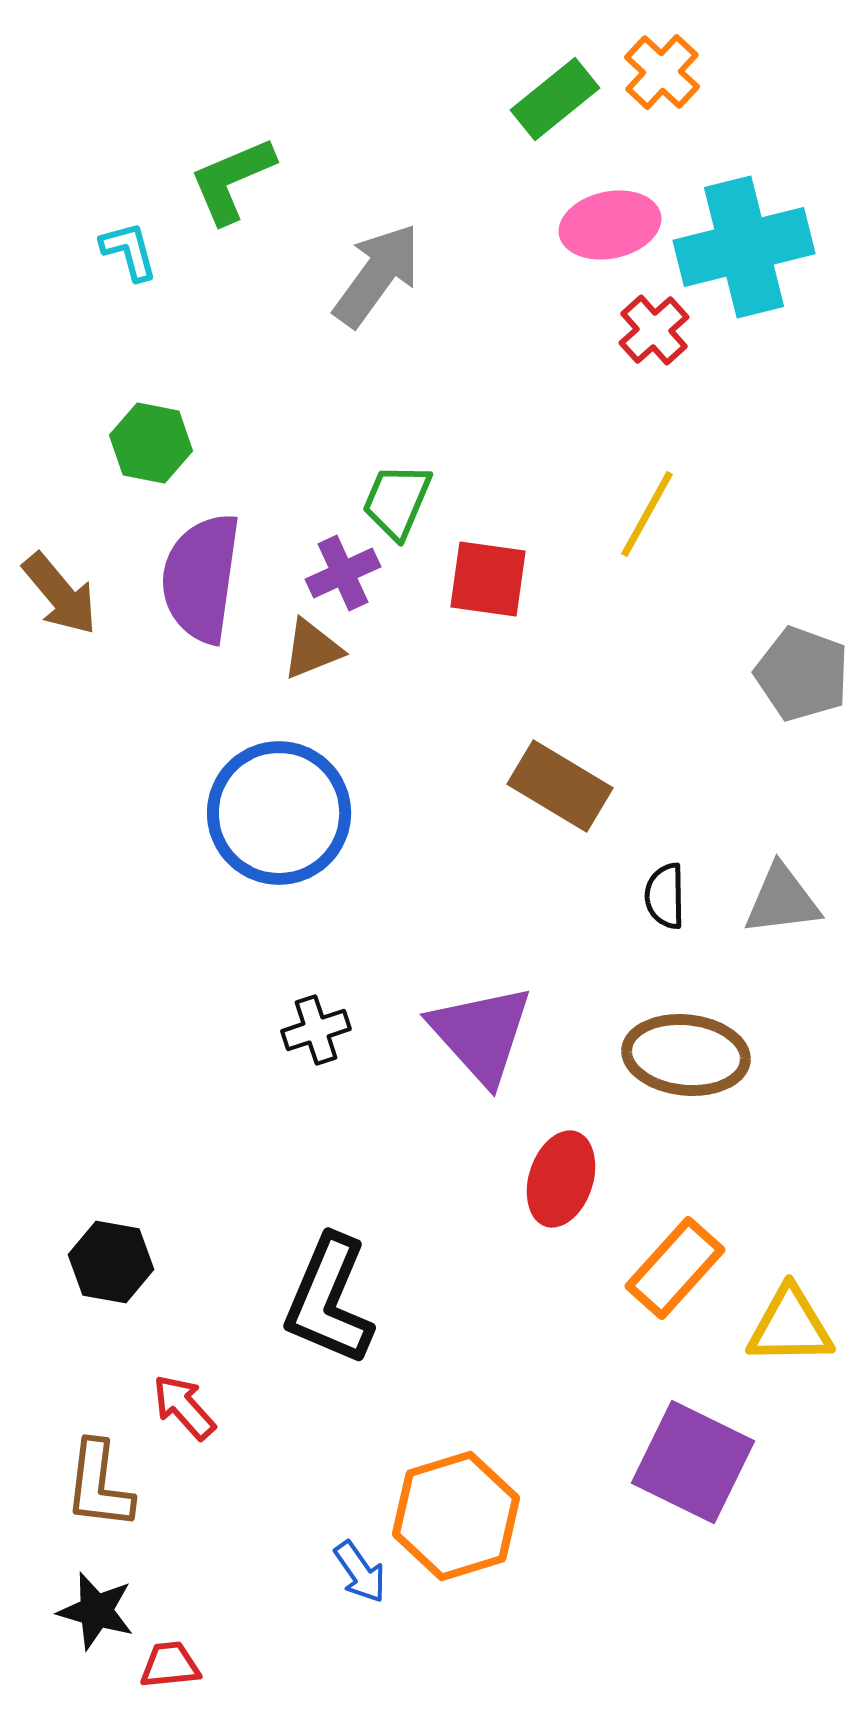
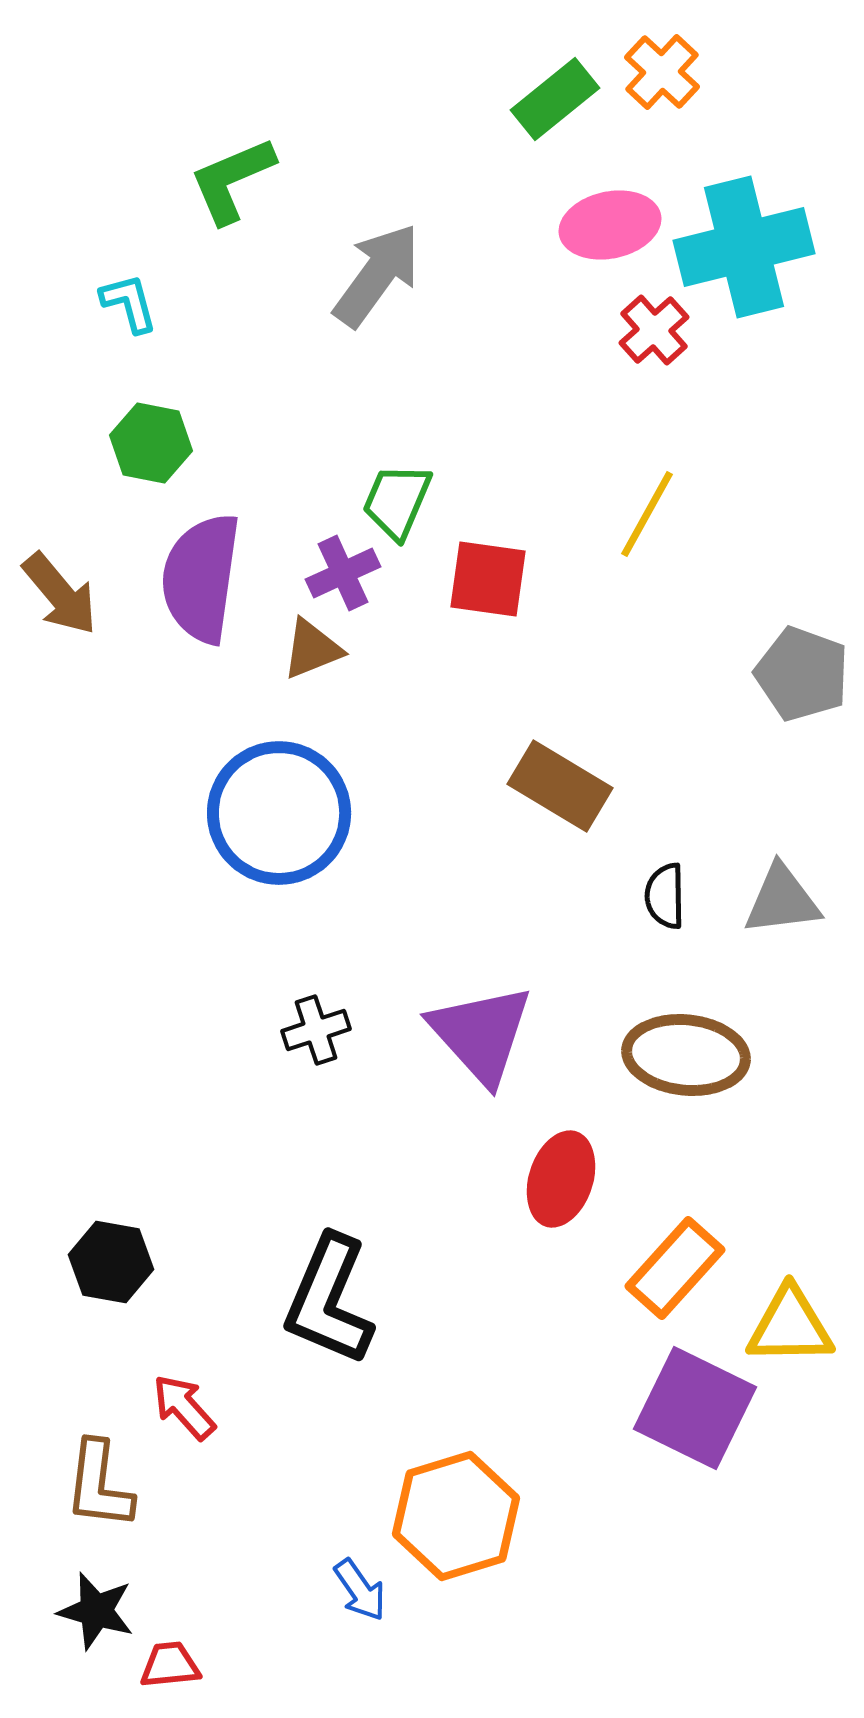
cyan L-shape: moved 52 px down
purple square: moved 2 px right, 54 px up
blue arrow: moved 18 px down
